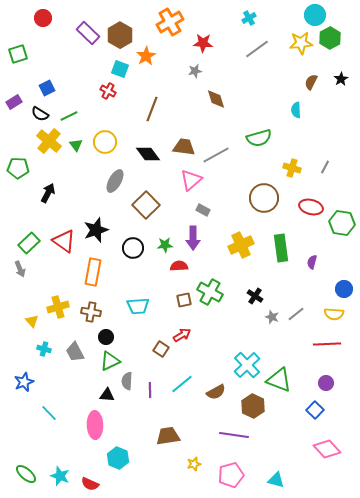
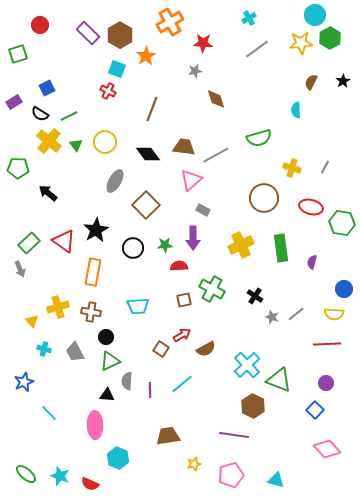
red circle at (43, 18): moved 3 px left, 7 px down
cyan square at (120, 69): moved 3 px left
black star at (341, 79): moved 2 px right, 2 px down
black arrow at (48, 193): rotated 78 degrees counterclockwise
black star at (96, 230): rotated 10 degrees counterclockwise
green cross at (210, 292): moved 2 px right, 3 px up
brown semicircle at (216, 392): moved 10 px left, 43 px up
